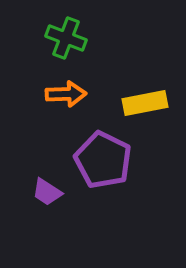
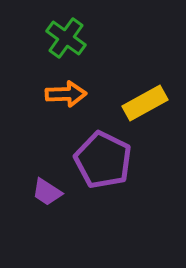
green cross: rotated 15 degrees clockwise
yellow rectangle: rotated 18 degrees counterclockwise
